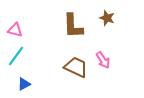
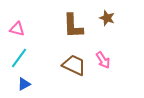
pink triangle: moved 2 px right, 1 px up
cyan line: moved 3 px right, 2 px down
brown trapezoid: moved 2 px left, 2 px up
